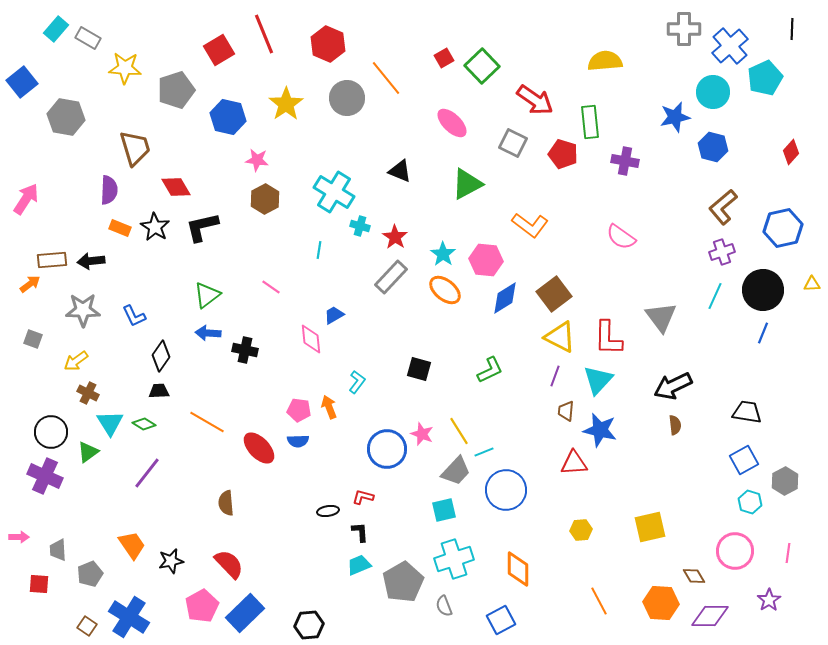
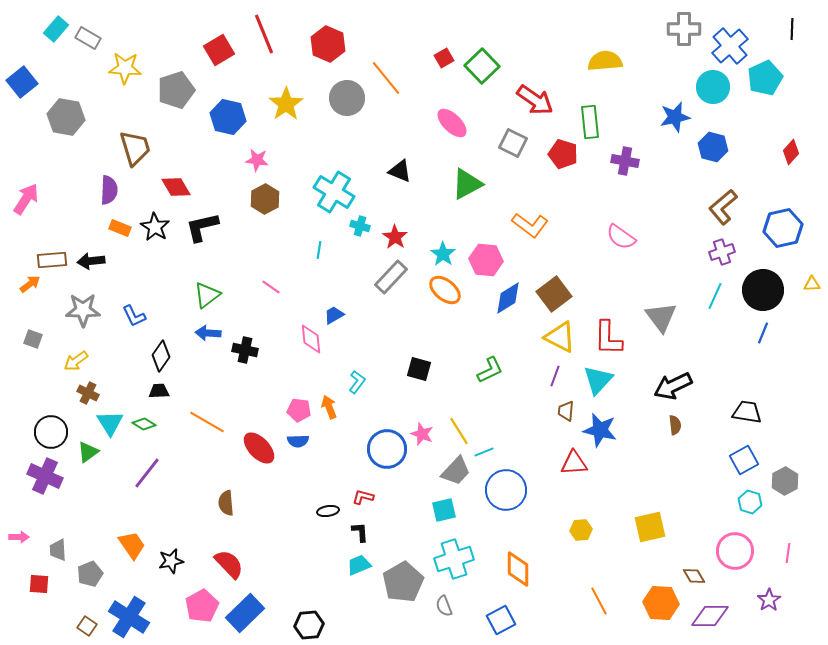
cyan circle at (713, 92): moved 5 px up
blue diamond at (505, 298): moved 3 px right
